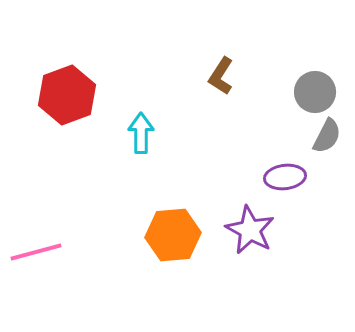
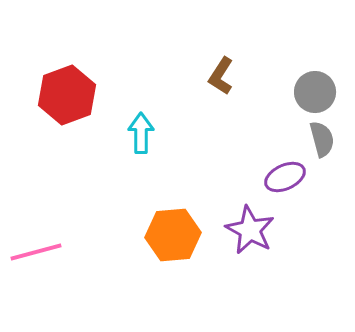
gray semicircle: moved 5 px left, 3 px down; rotated 42 degrees counterclockwise
purple ellipse: rotated 18 degrees counterclockwise
